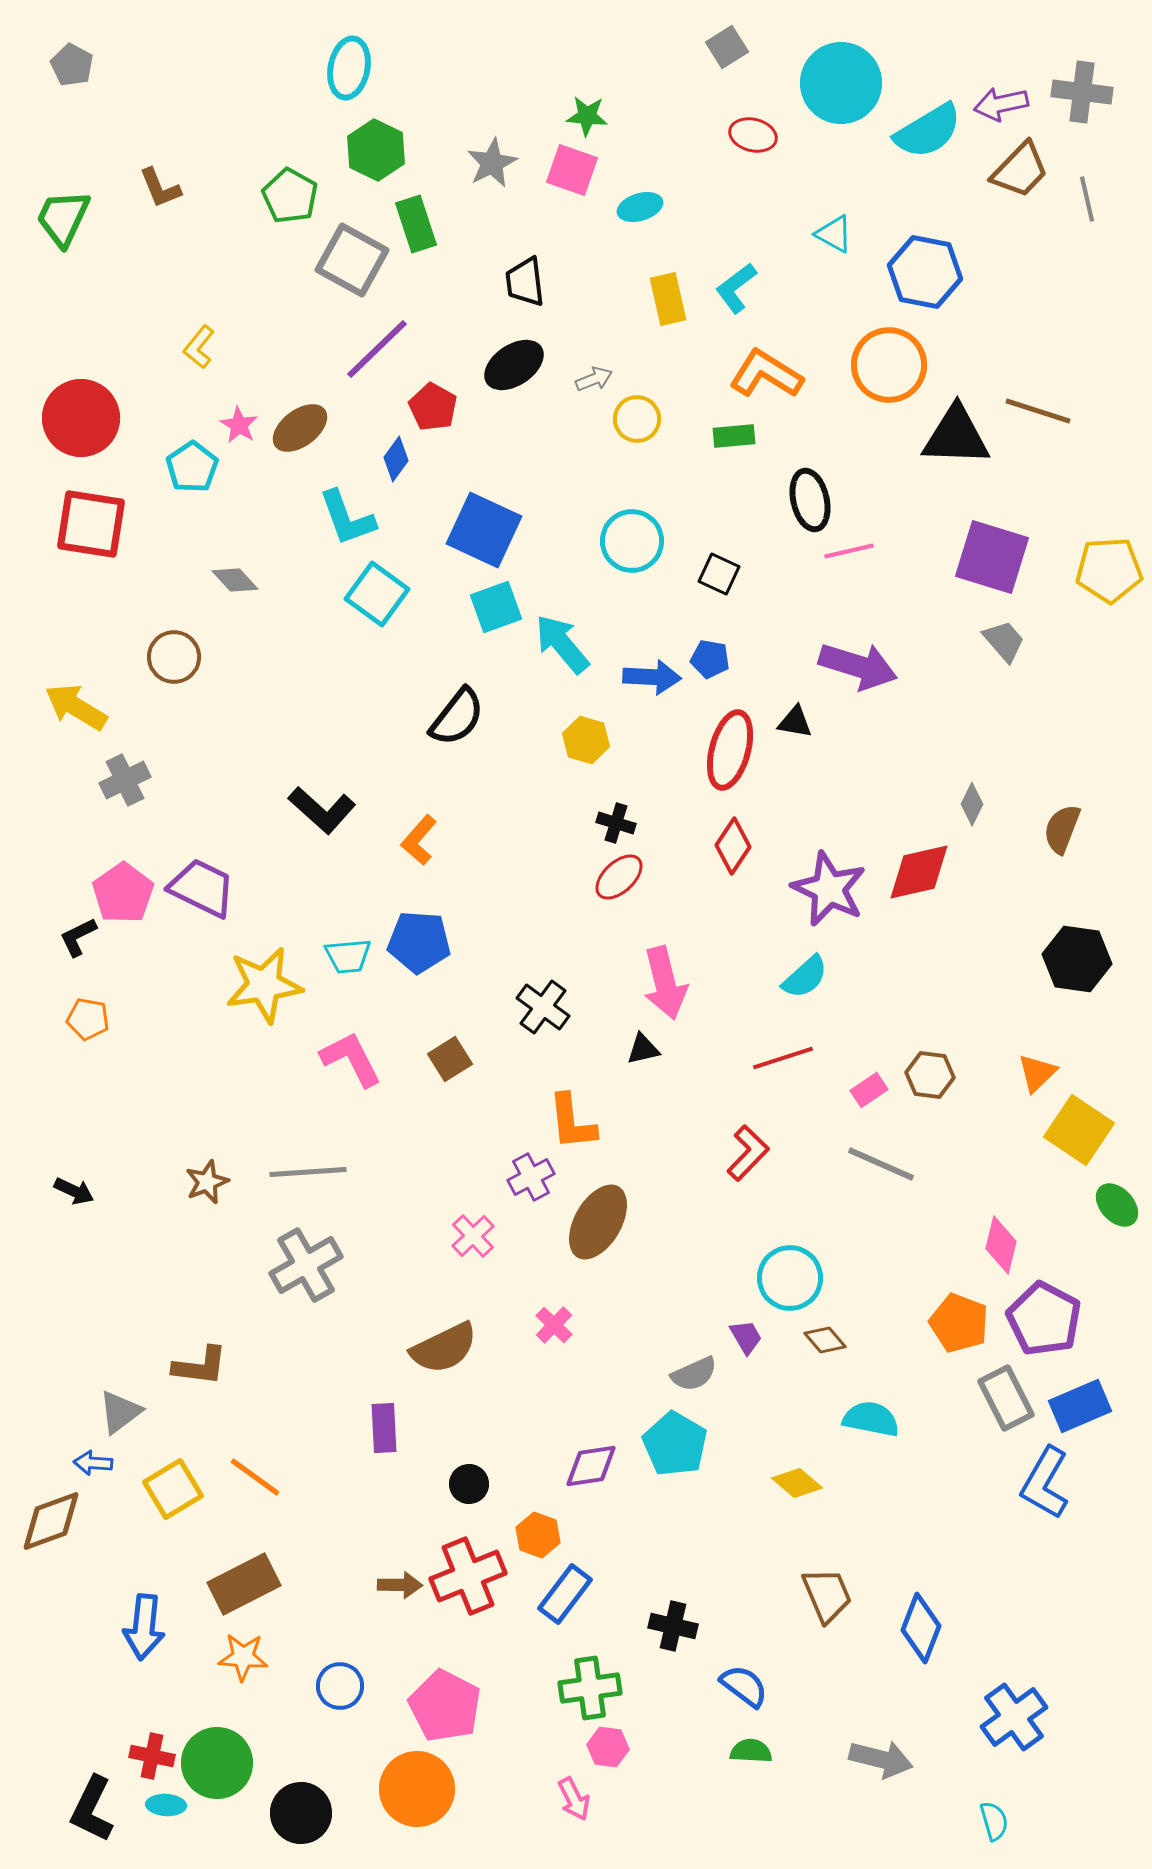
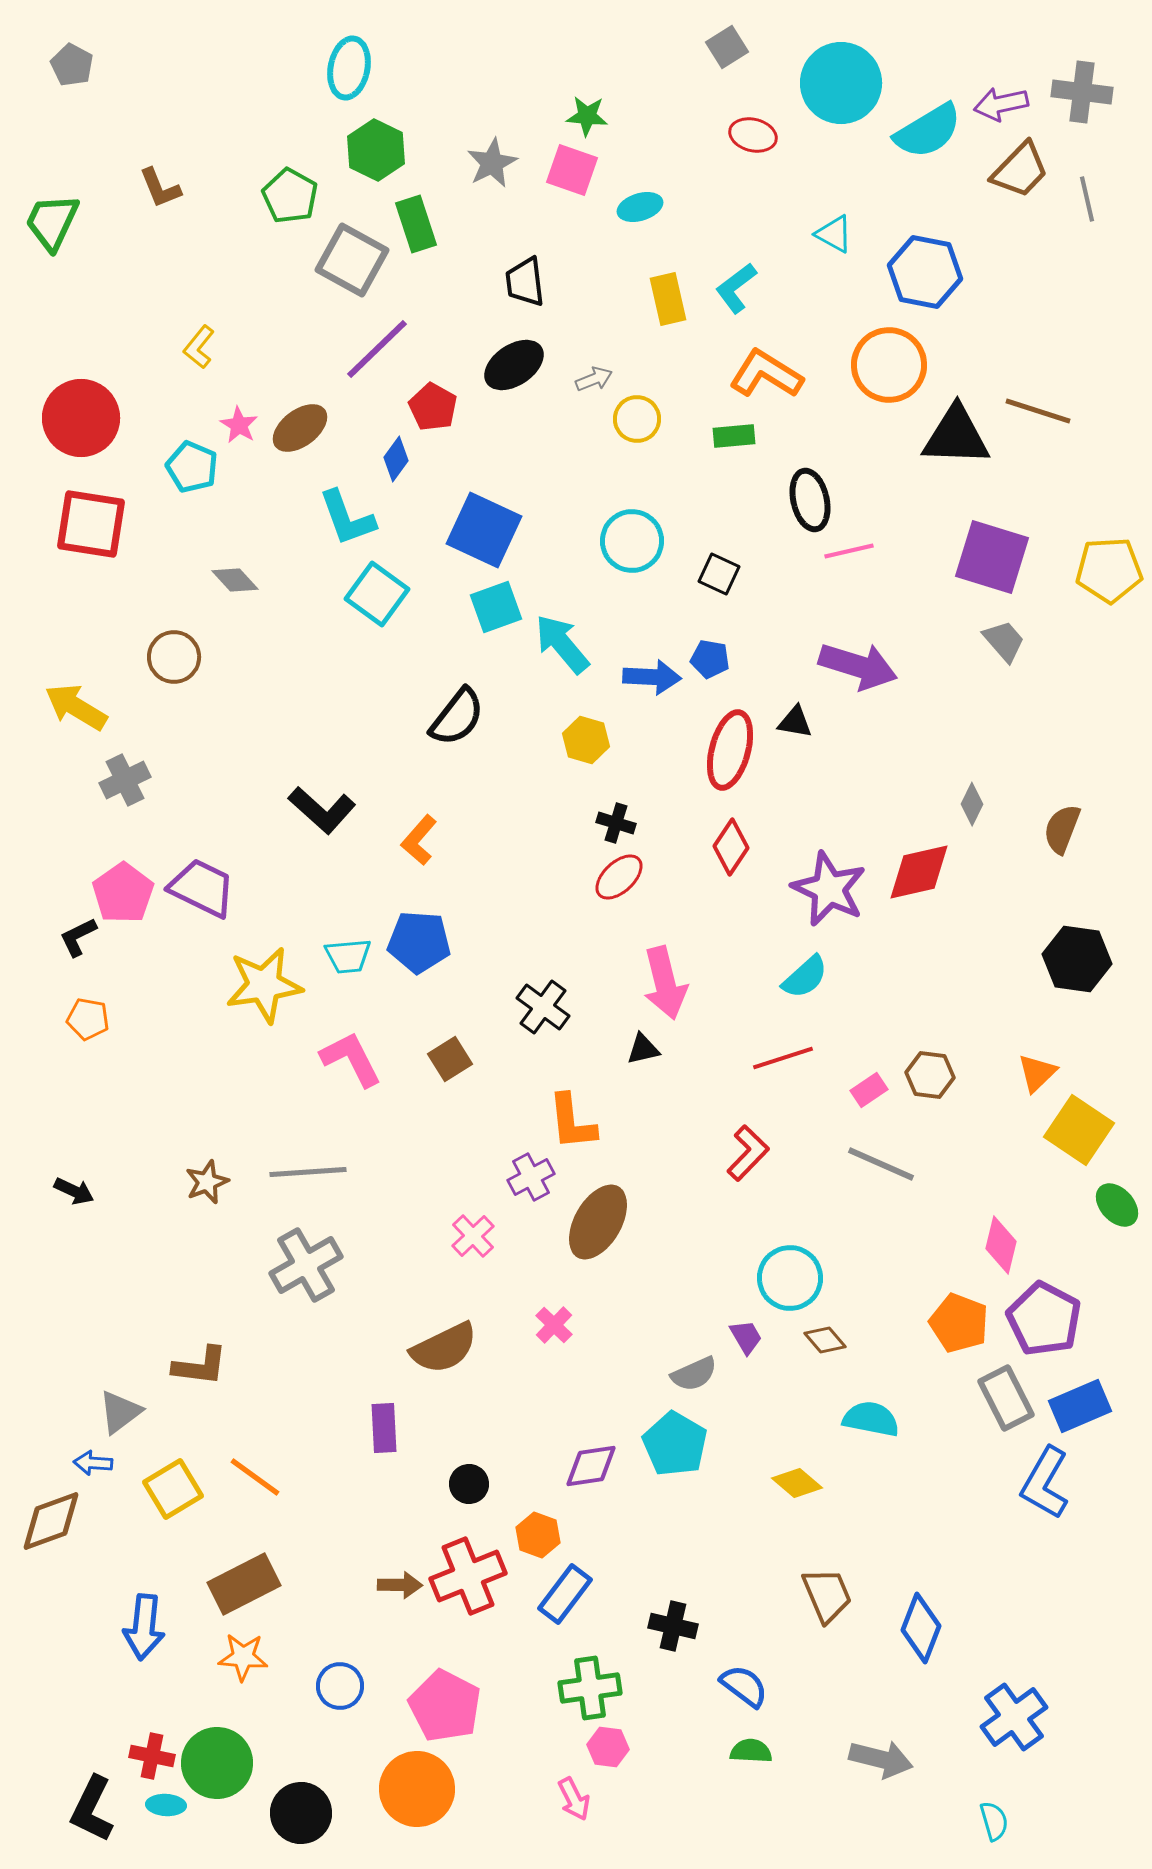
green trapezoid at (63, 218): moved 11 px left, 4 px down
cyan pentagon at (192, 467): rotated 15 degrees counterclockwise
red diamond at (733, 846): moved 2 px left, 1 px down
